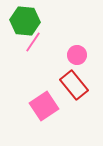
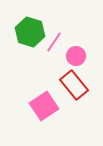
green hexagon: moved 5 px right, 11 px down; rotated 12 degrees clockwise
pink line: moved 21 px right
pink circle: moved 1 px left, 1 px down
